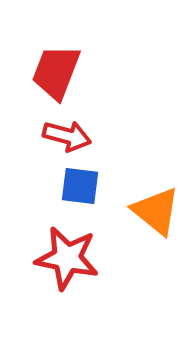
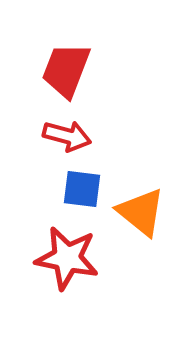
red trapezoid: moved 10 px right, 2 px up
blue square: moved 2 px right, 3 px down
orange triangle: moved 15 px left, 1 px down
